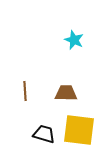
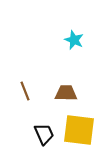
brown line: rotated 18 degrees counterclockwise
black trapezoid: rotated 50 degrees clockwise
